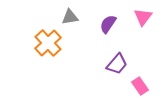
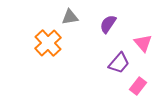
pink triangle: moved 26 px down; rotated 18 degrees counterclockwise
purple trapezoid: moved 2 px right, 1 px up
pink rectangle: moved 2 px left; rotated 72 degrees clockwise
